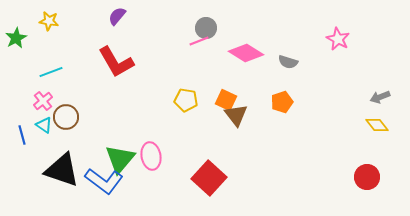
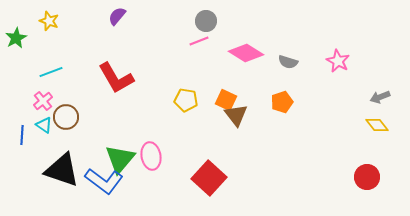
yellow star: rotated 12 degrees clockwise
gray circle: moved 7 px up
pink star: moved 22 px down
red L-shape: moved 16 px down
blue line: rotated 18 degrees clockwise
